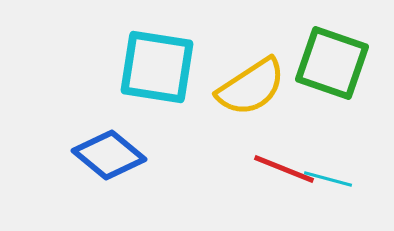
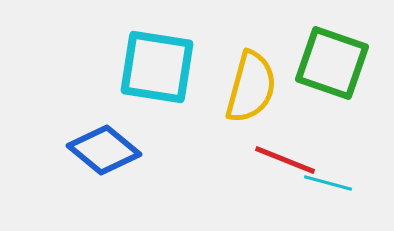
yellow semicircle: rotated 42 degrees counterclockwise
blue diamond: moved 5 px left, 5 px up
red line: moved 1 px right, 9 px up
cyan line: moved 4 px down
